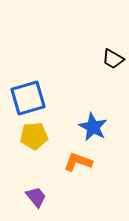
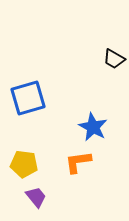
black trapezoid: moved 1 px right
yellow pentagon: moved 10 px left, 28 px down; rotated 12 degrees clockwise
orange L-shape: rotated 28 degrees counterclockwise
